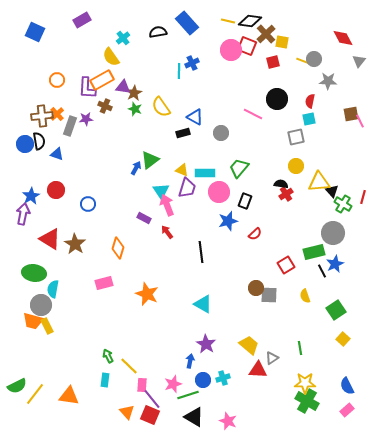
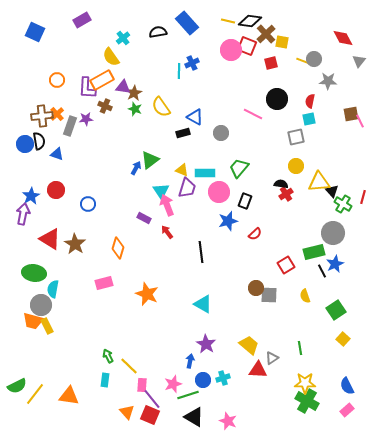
red square at (273, 62): moved 2 px left, 1 px down
